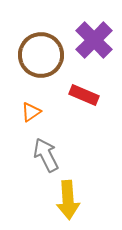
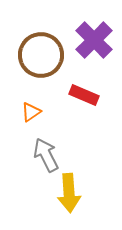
yellow arrow: moved 1 px right, 7 px up
